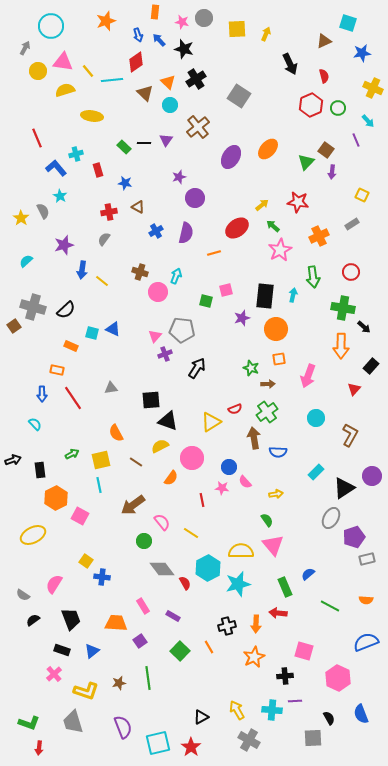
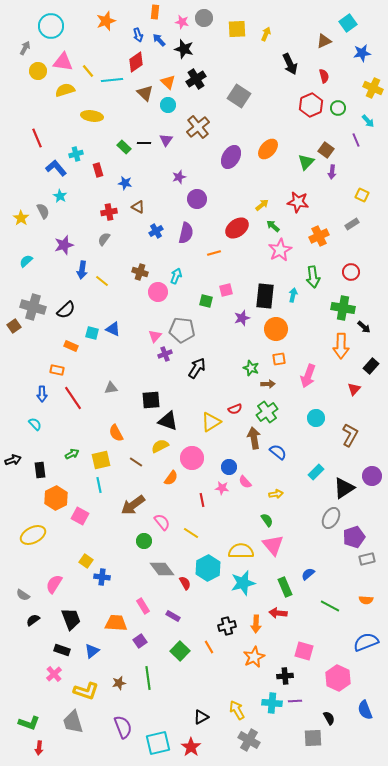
cyan square at (348, 23): rotated 36 degrees clockwise
cyan circle at (170, 105): moved 2 px left
purple circle at (195, 198): moved 2 px right, 1 px down
blue semicircle at (278, 452): rotated 144 degrees counterclockwise
cyan star at (238, 584): moved 5 px right, 1 px up
cyan cross at (272, 710): moved 7 px up
blue semicircle at (361, 714): moved 4 px right, 4 px up
